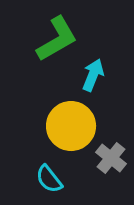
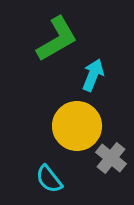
yellow circle: moved 6 px right
